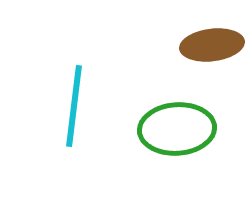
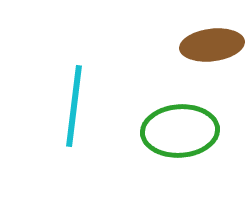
green ellipse: moved 3 px right, 2 px down
